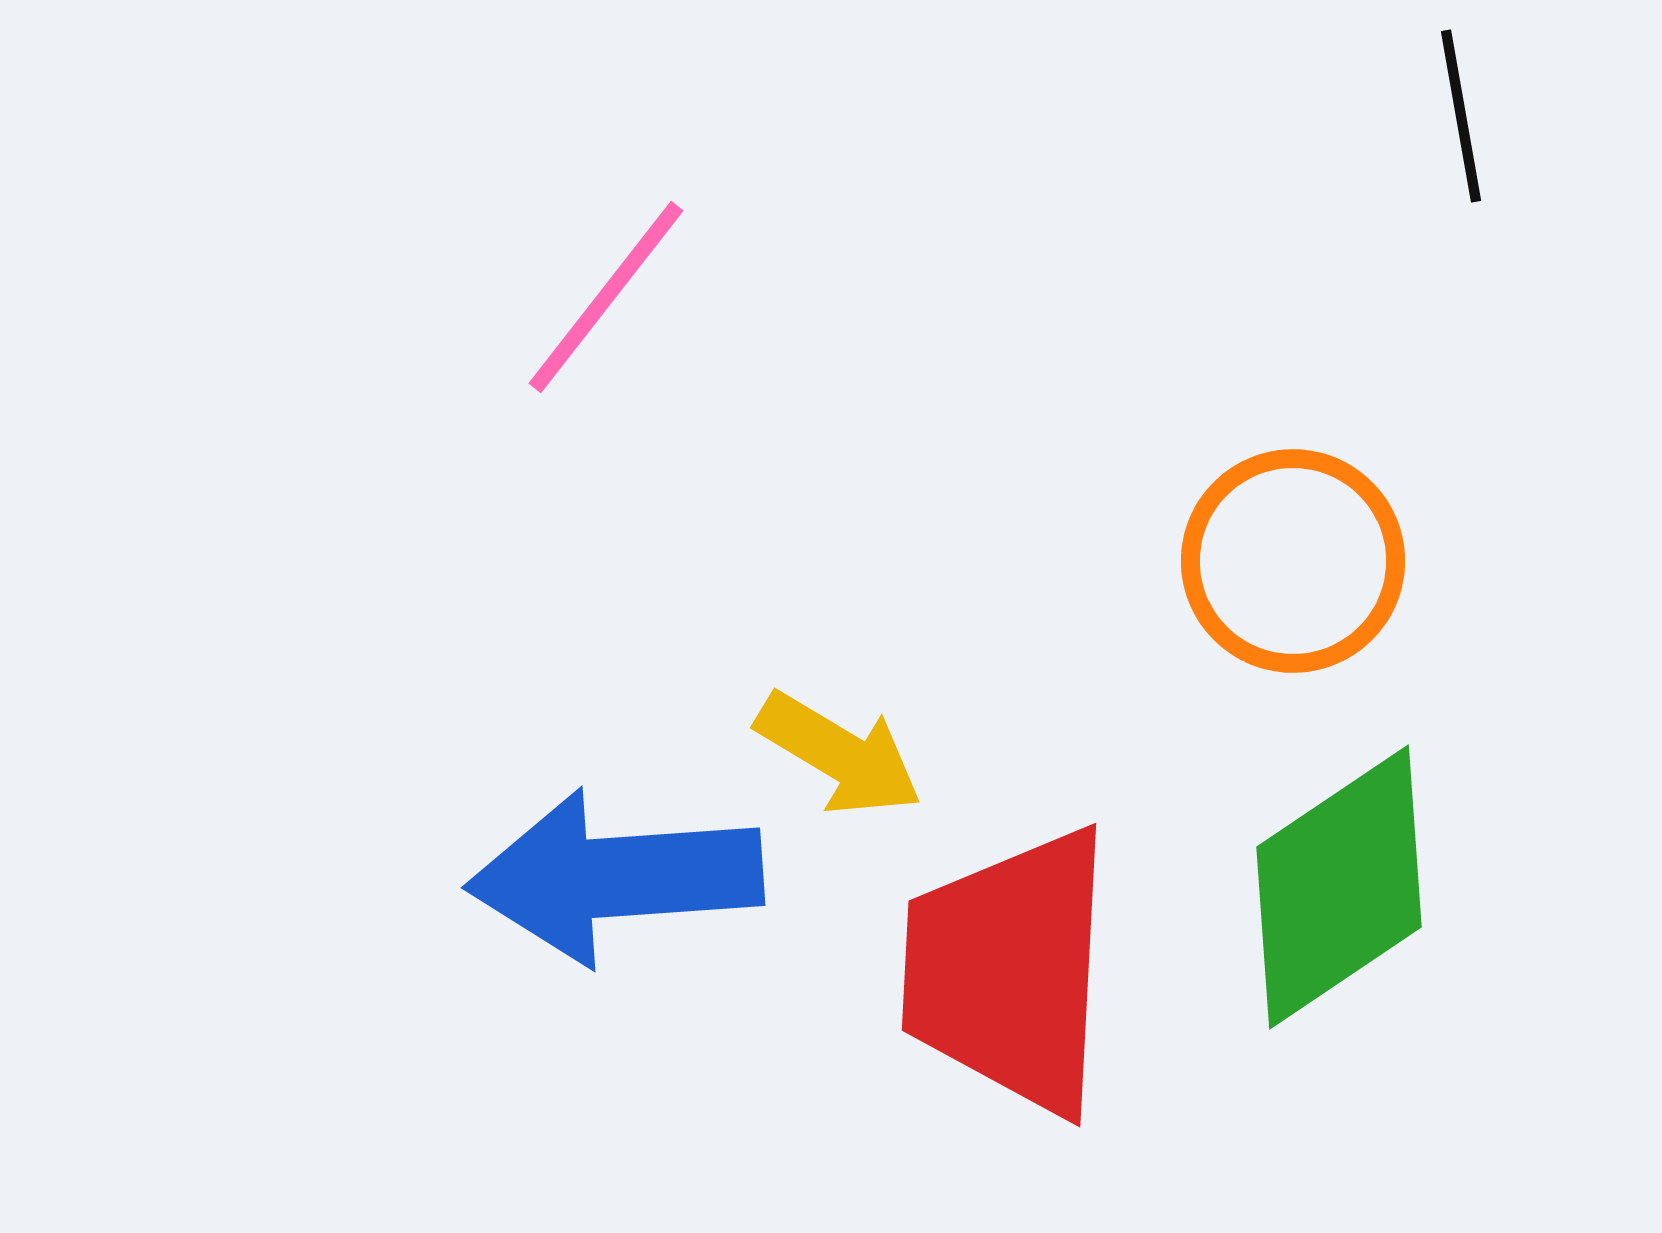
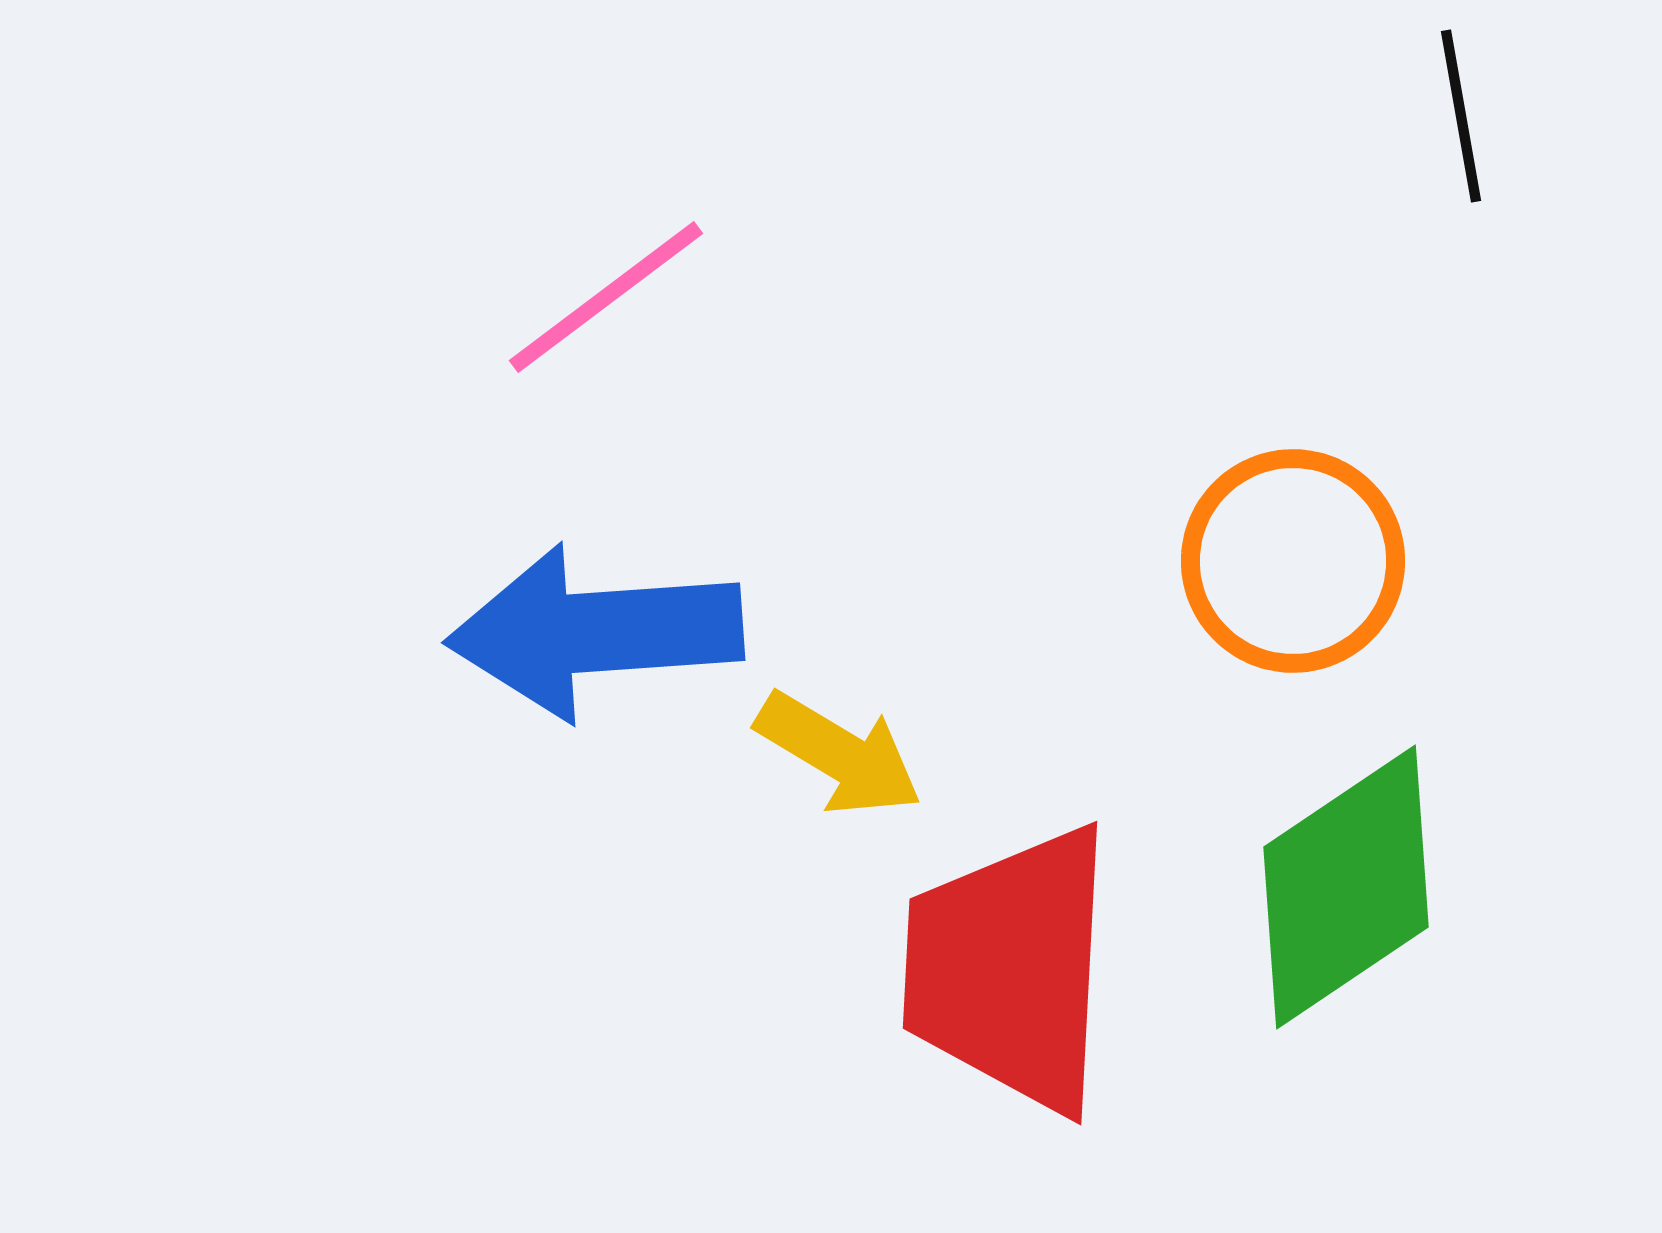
pink line: rotated 15 degrees clockwise
blue arrow: moved 20 px left, 245 px up
green diamond: moved 7 px right
red trapezoid: moved 1 px right, 2 px up
